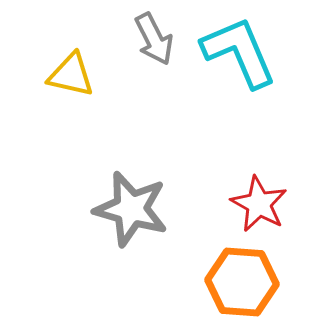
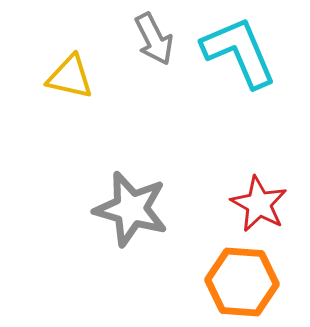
yellow triangle: moved 1 px left, 2 px down
